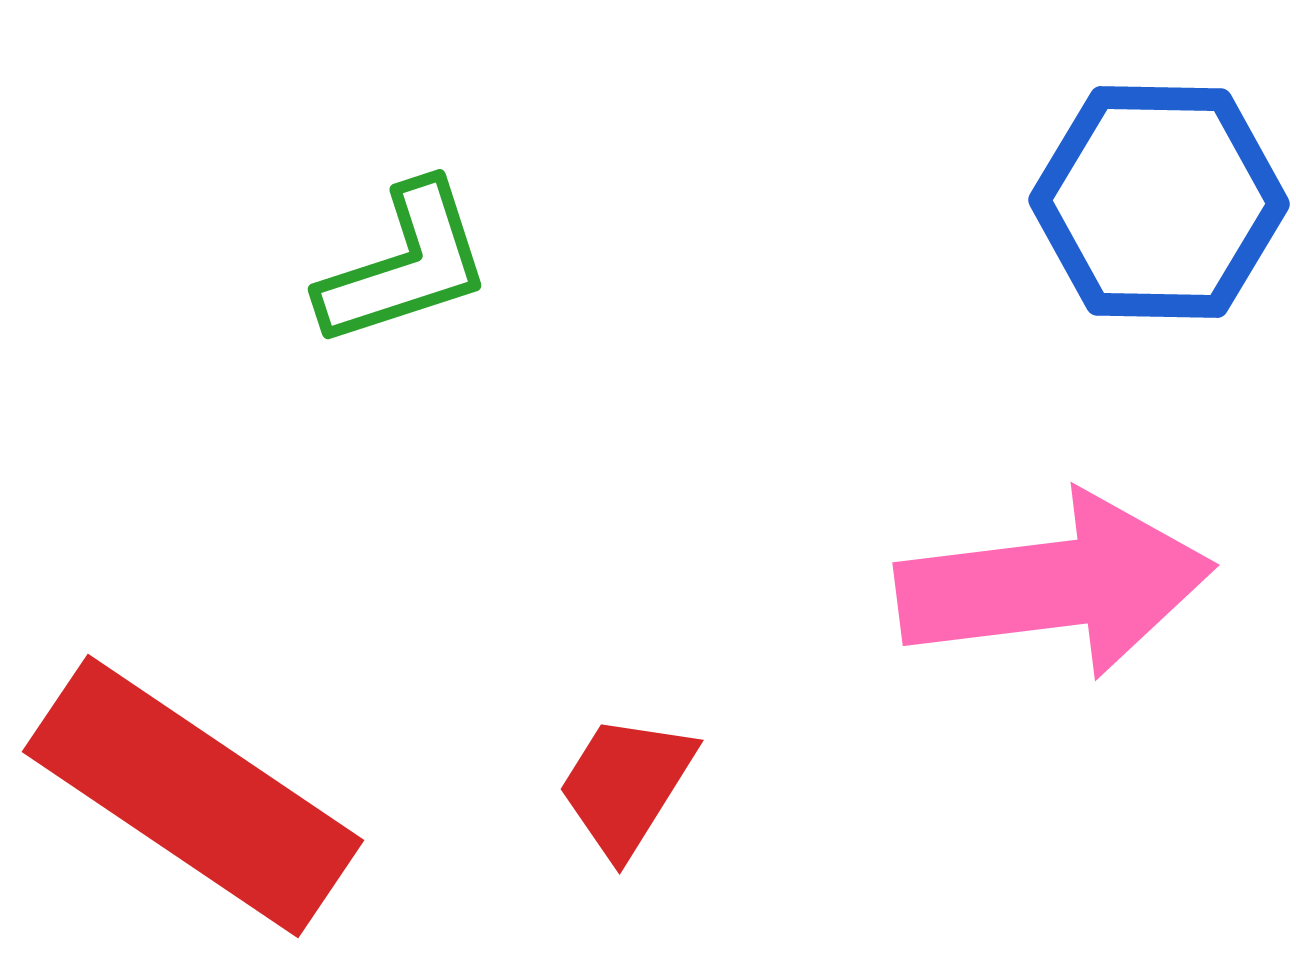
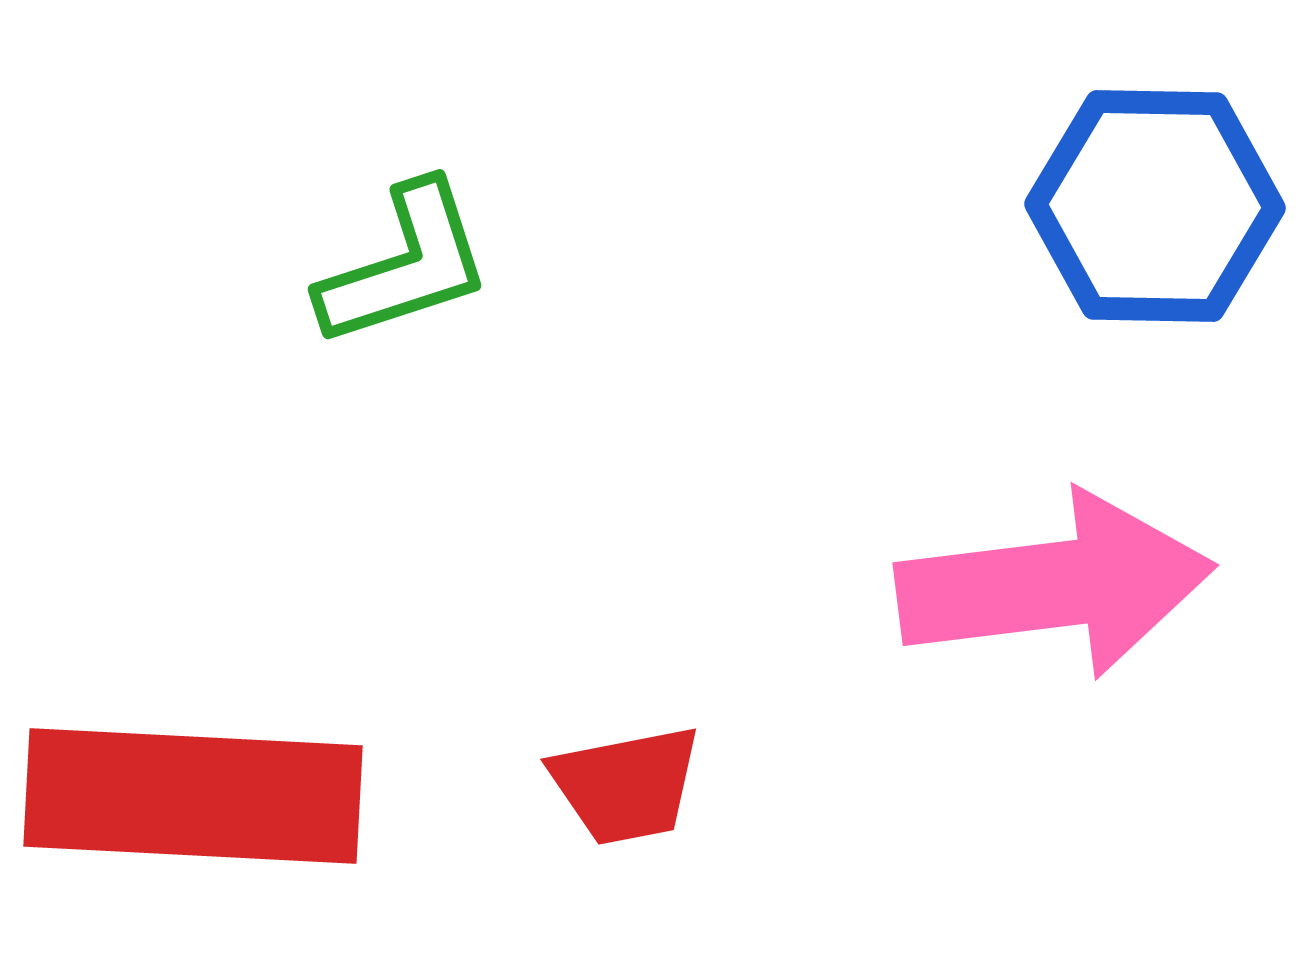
blue hexagon: moved 4 px left, 4 px down
red trapezoid: rotated 133 degrees counterclockwise
red rectangle: rotated 31 degrees counterclockwise
